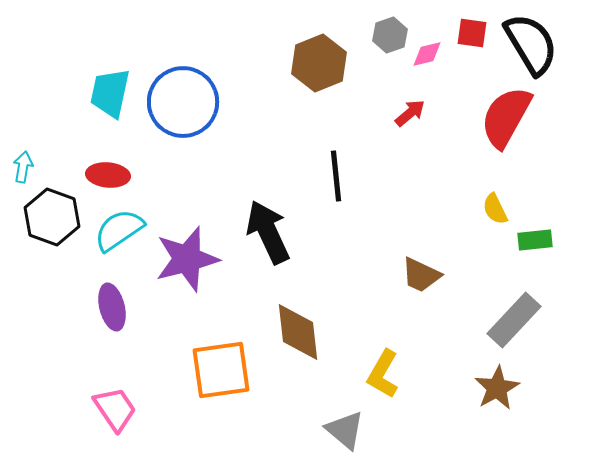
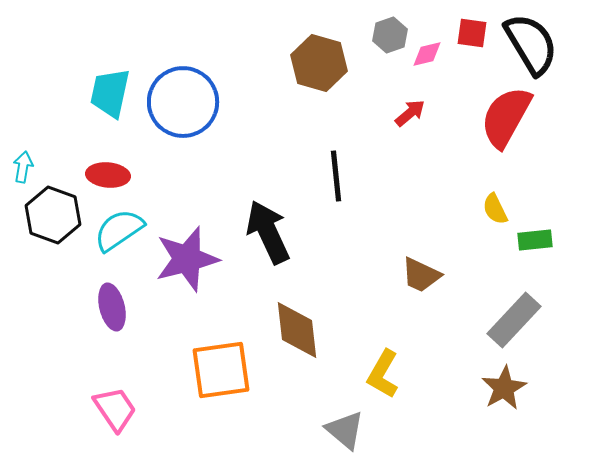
brown hexagon: rotated 22 degrees counterclockwise
black hexagon: moved 1 px right, 2 px up
brown diamond: moved 1 px left, 2 px up
brown star: moved 7 px right
